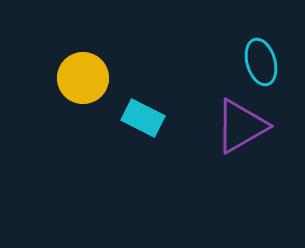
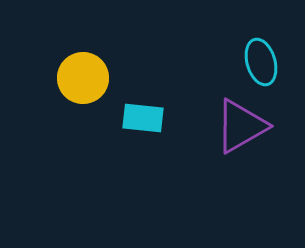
cyan rectangle: rotated 21 degrees counterclockwise
